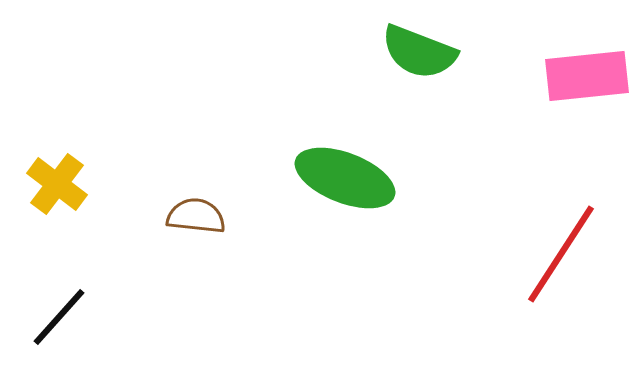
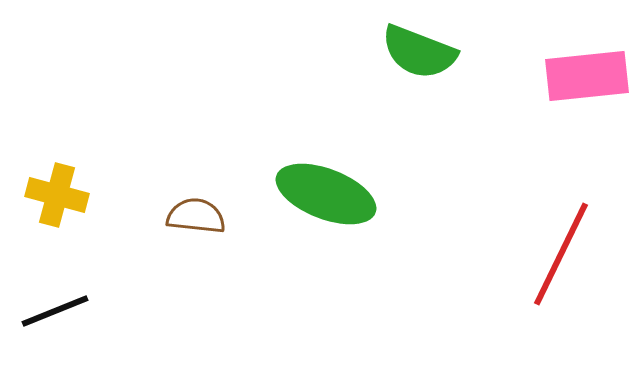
green ellipse: moved 19 px left, 16 px down
yellow cross: moved 11 px down; rotated 22 degrees counterclockwise
red line: rotated 7 degrees counterclockwise
black line: moved 4 px left, 6 px up; rotated 26 degrees clockwise
